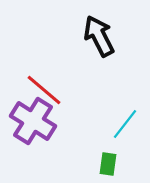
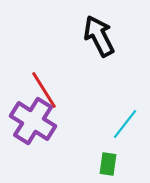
red line: rotated 18 degrees clockwise
